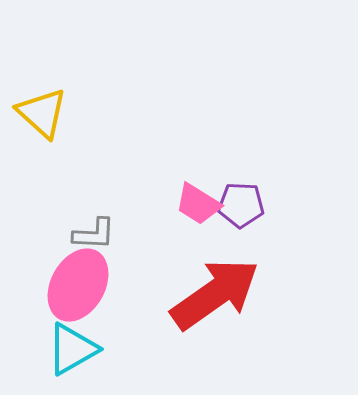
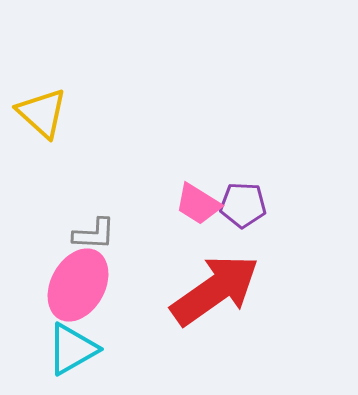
purple pentagon: moved 2 px right
red arrow: moved 4 px up
